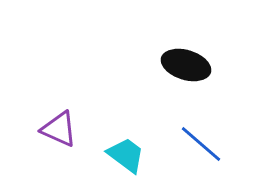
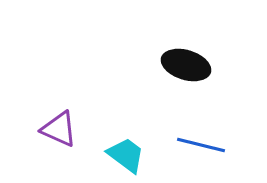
blue line: moved 1 px down; rotated 27 degrees counterclockwise
